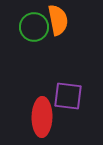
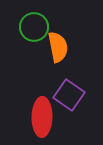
orange semicircle: moved 27 px down
purple square: moved 1 px right, 1 px up; rotated 28 degrees clockwise
